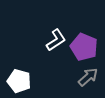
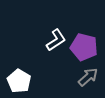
purple pentagon: rotated 8 degrees counterclockwise
white pentagon: rotated 15 degrees clockwise
